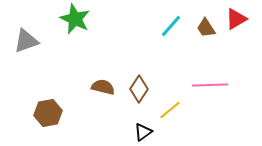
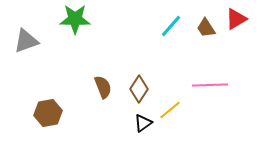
green star: rotated 24 degrees counterclockwise
brown semicircle: rotated 55 degrees clockwise
black triangle: moved 9 px up
